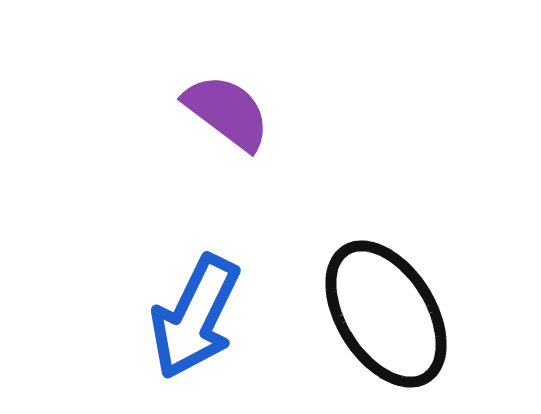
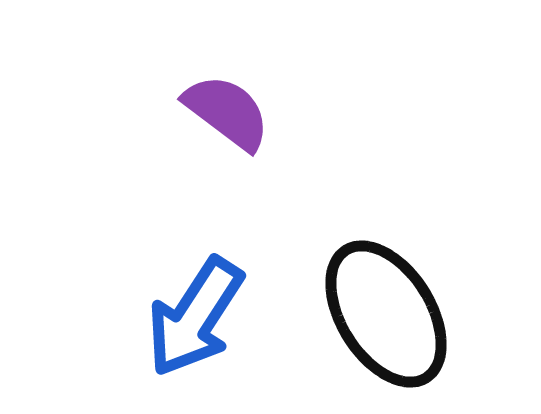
blue arrow: rotated 7 degrees clockwise
